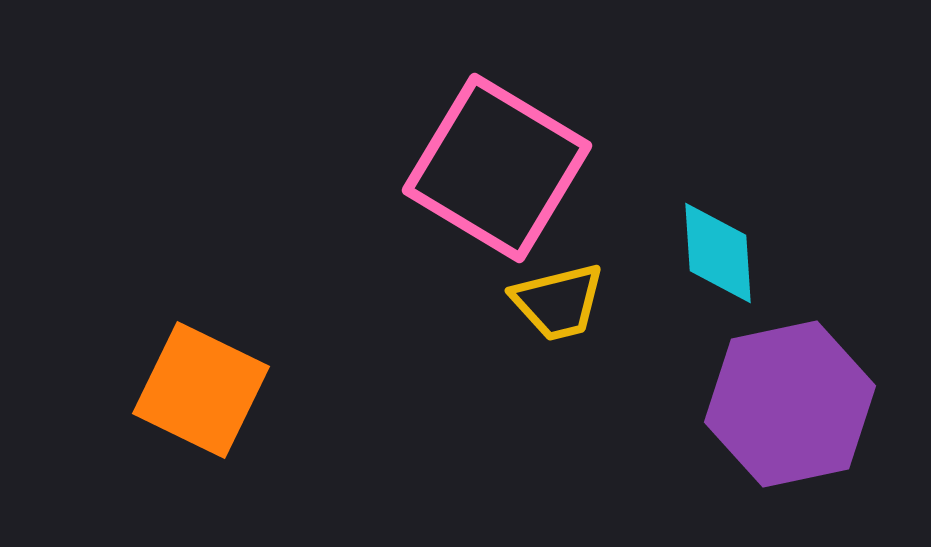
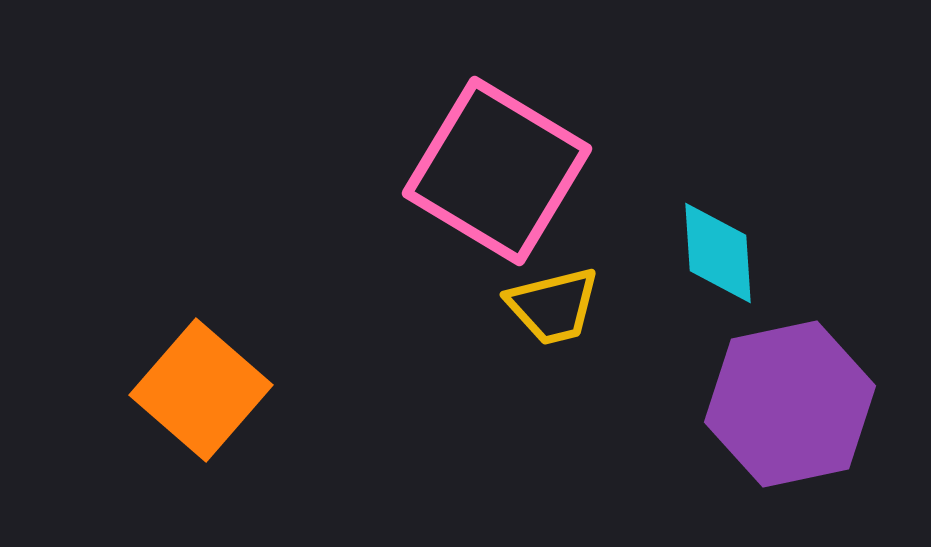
pink square: moved 3 px down
yellow trapezoid: moved 5 px left, 4 px down
orange square: rotated 15 degrees clockwise
